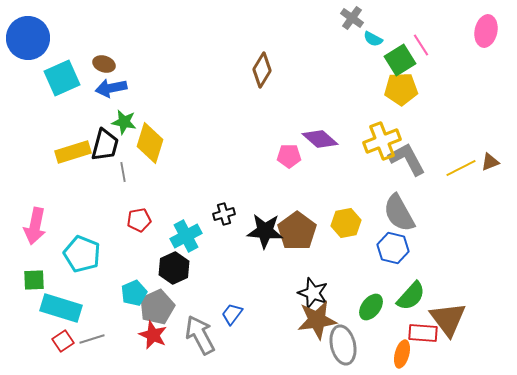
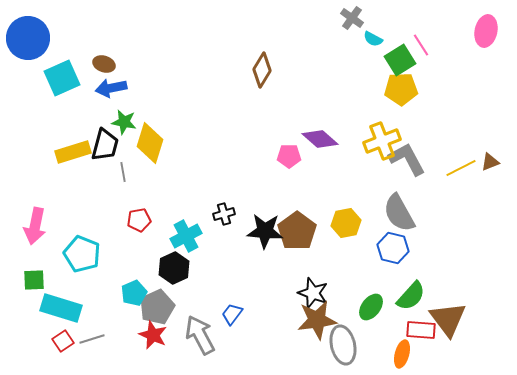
red rectangle at (423, 333): moved 2 px left, 3 px up
